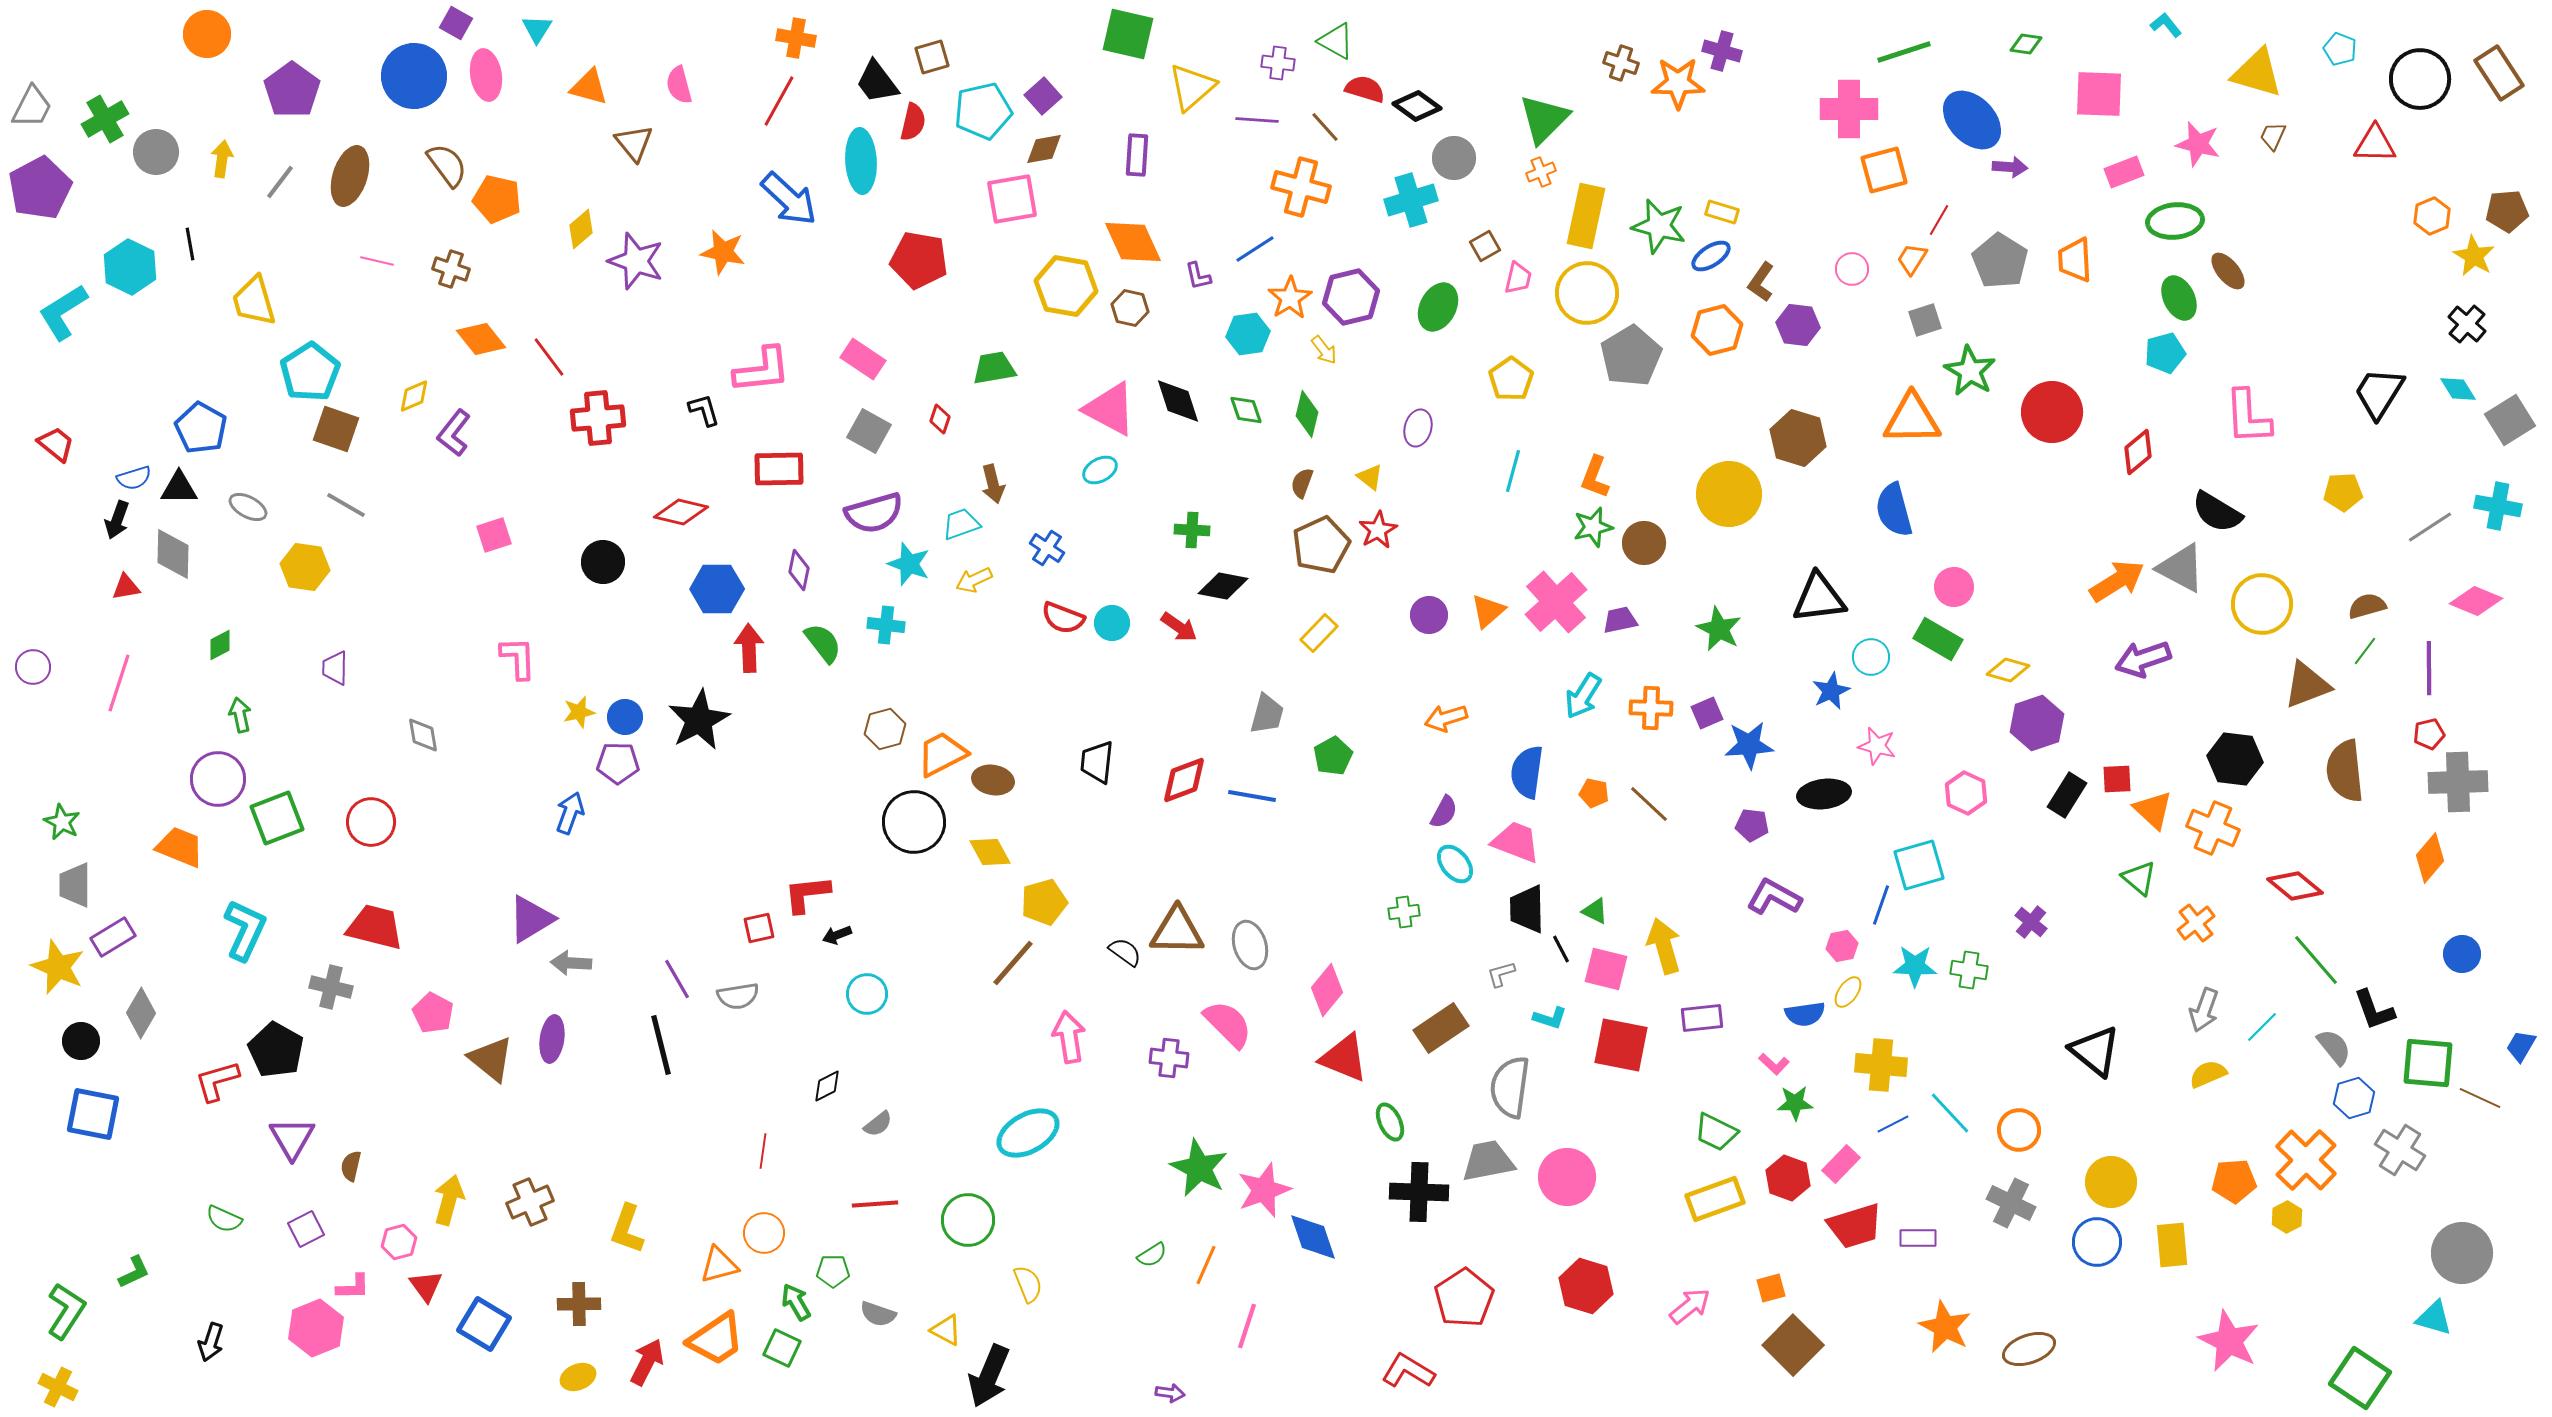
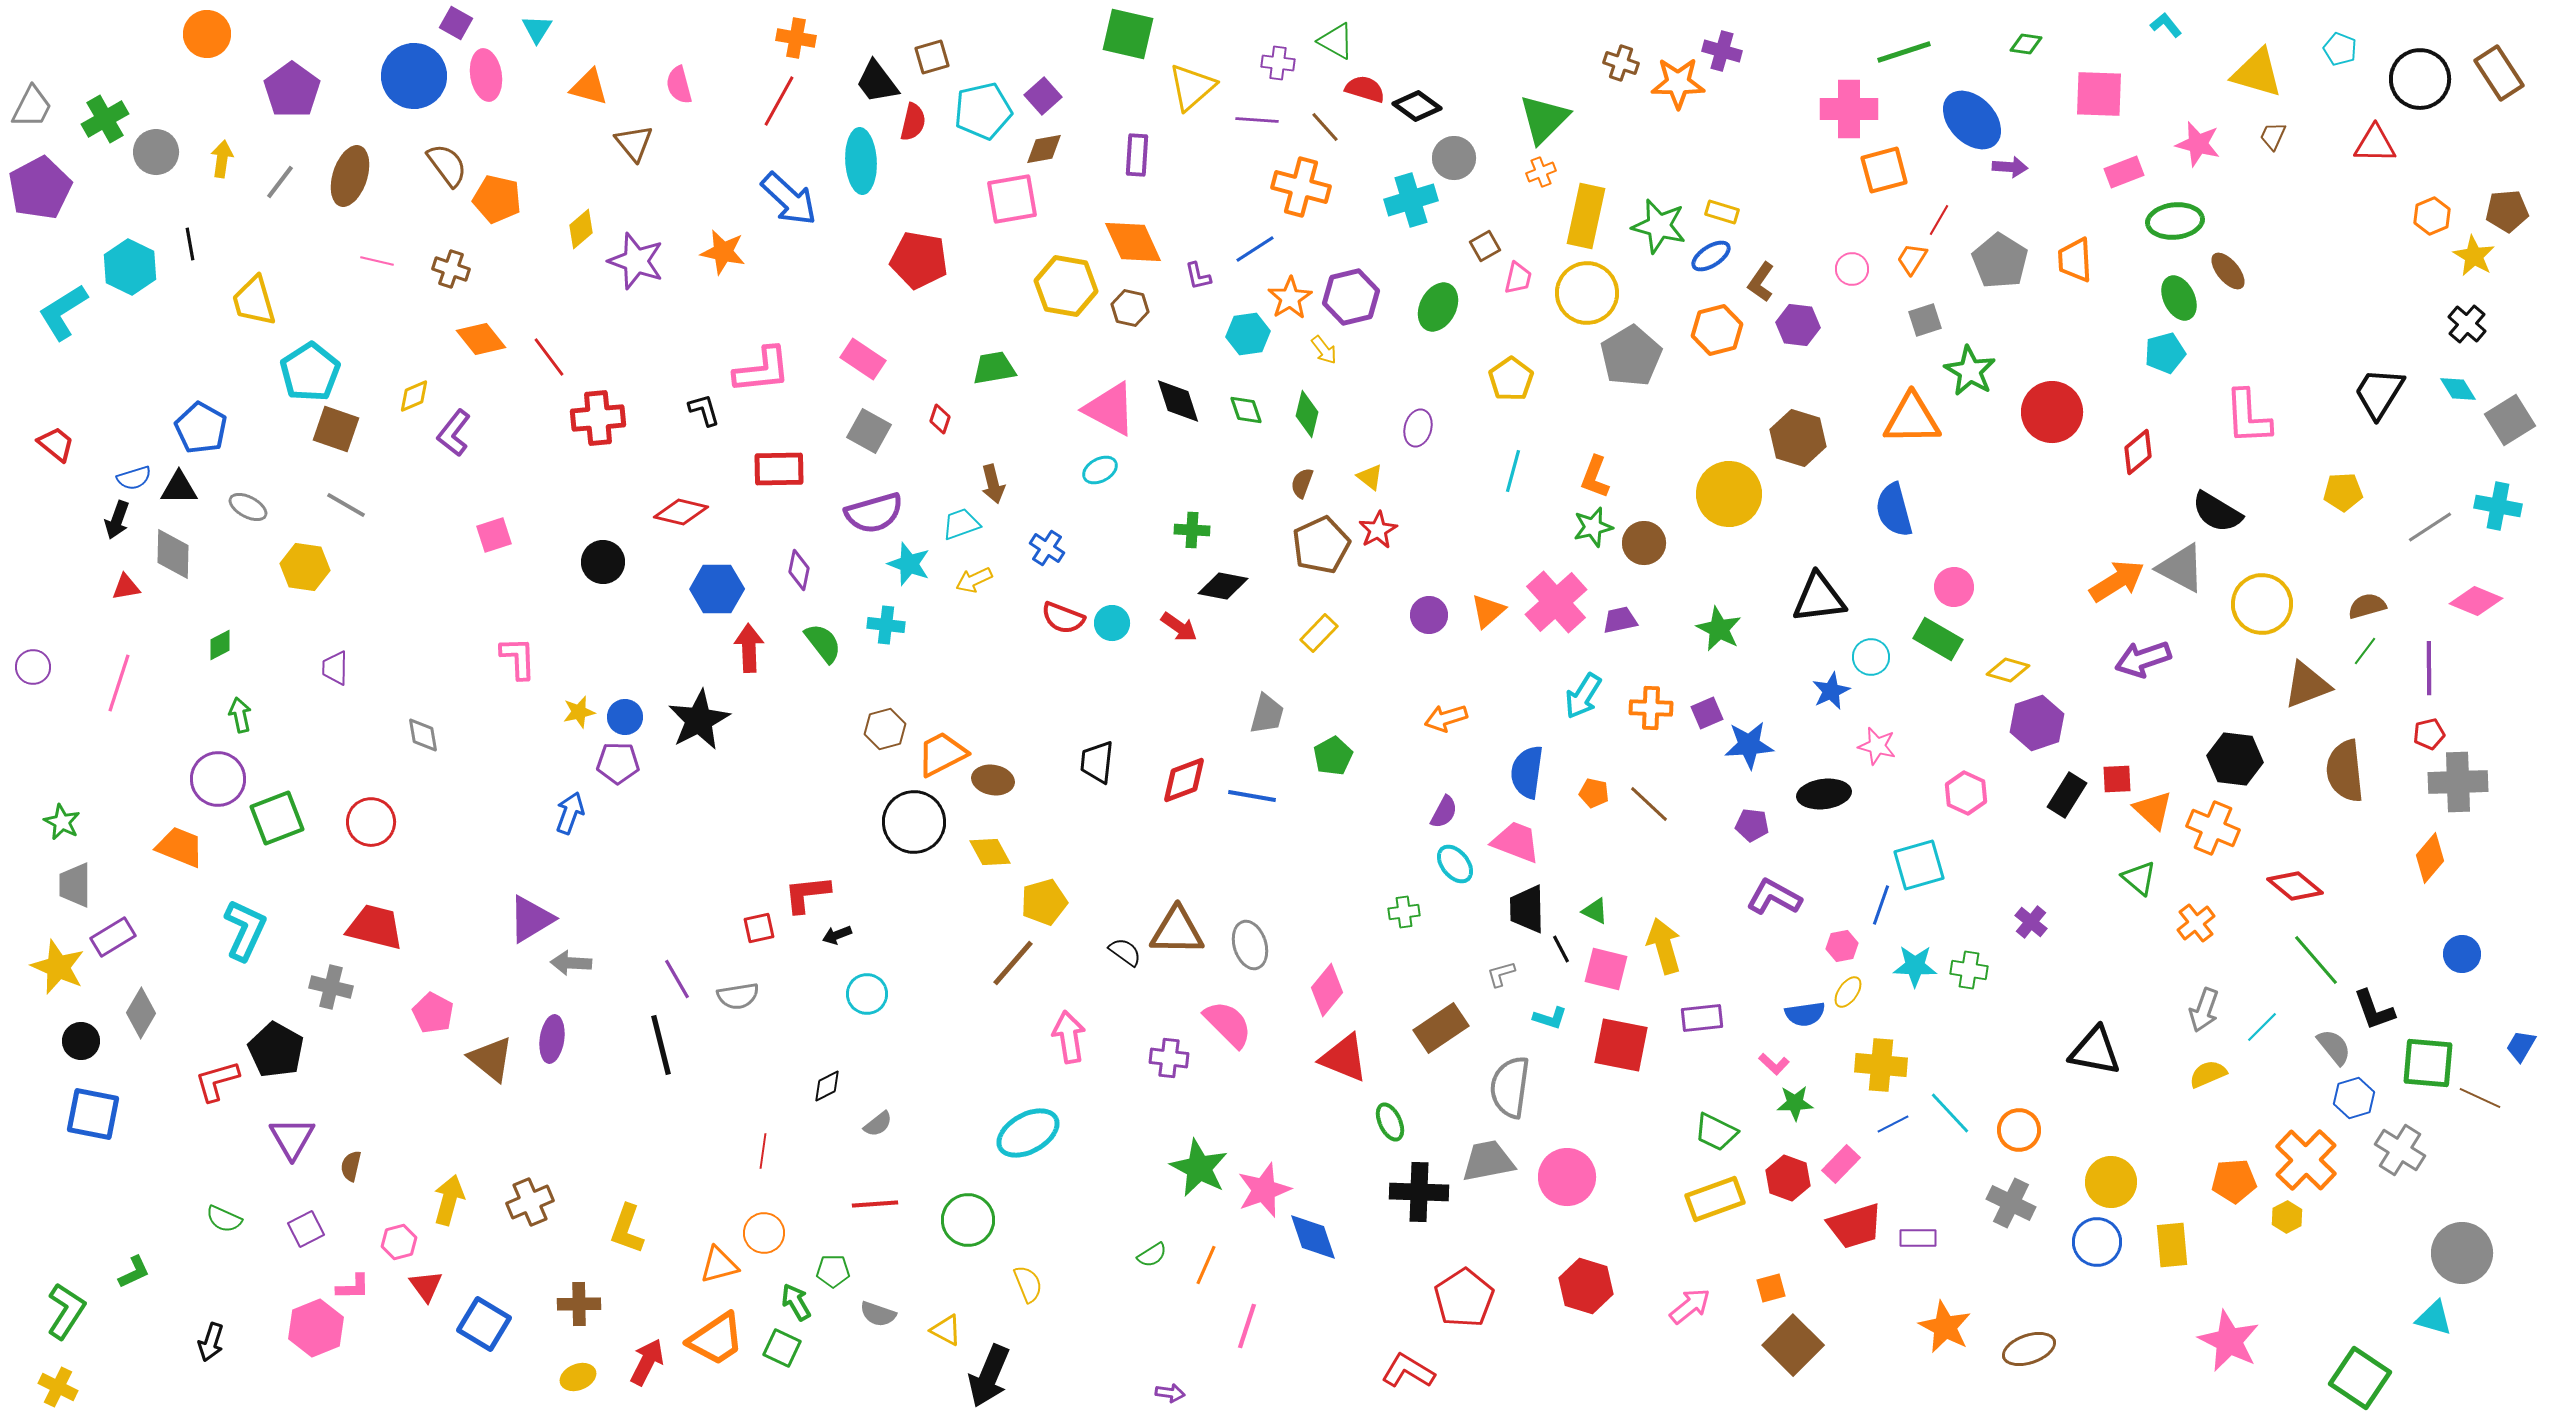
black triangle at (2095, 1051): rotated 28 degrees counterclockwise
